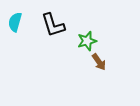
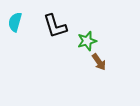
black L-shape: moved 2 px right, 1 px down
